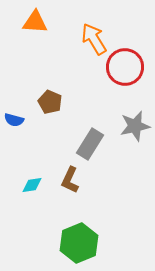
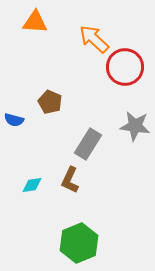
orange arrow: rotated 16 degrees counterclockwise
gray star: rotated 20 degrees clockwise
gray rectangle: moved 2 px left
